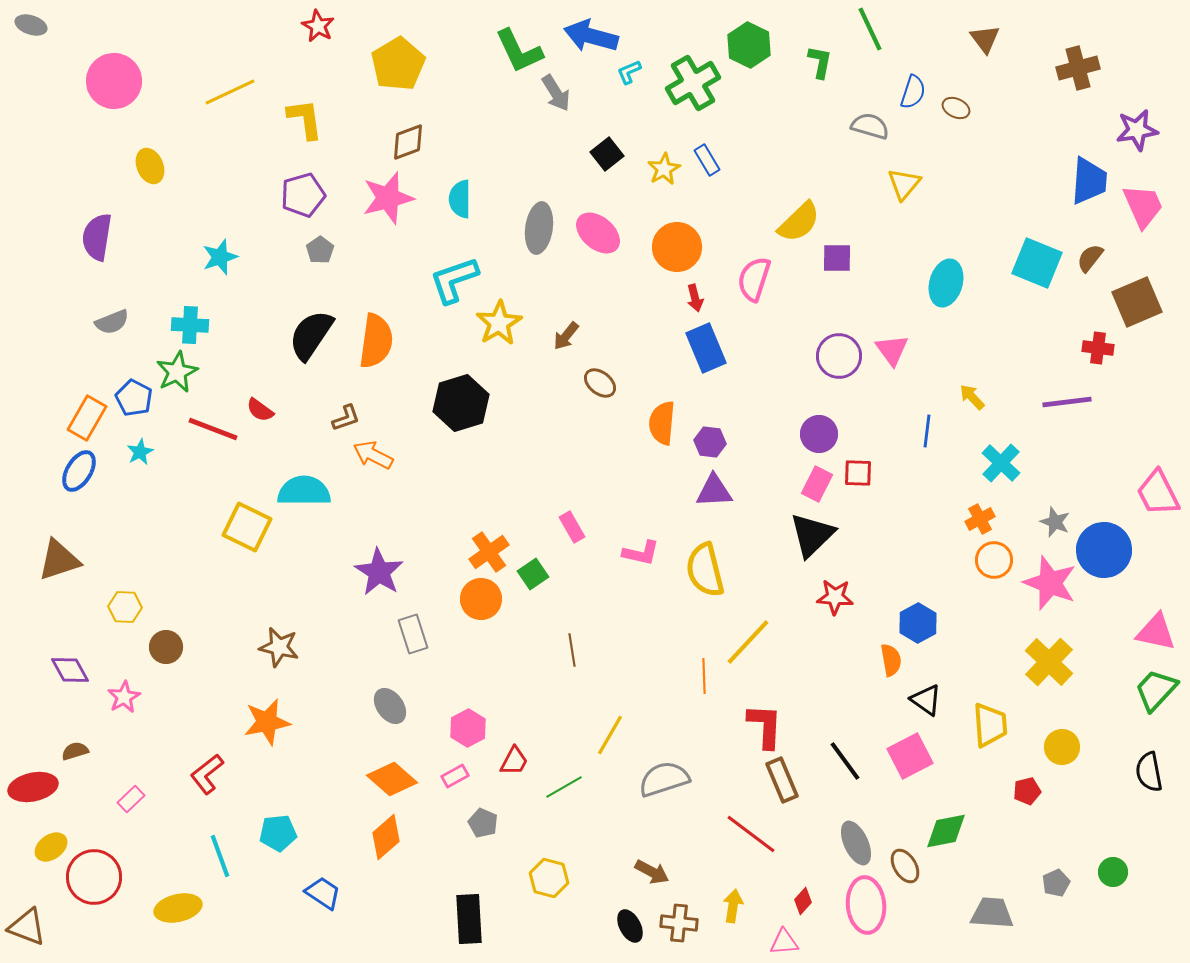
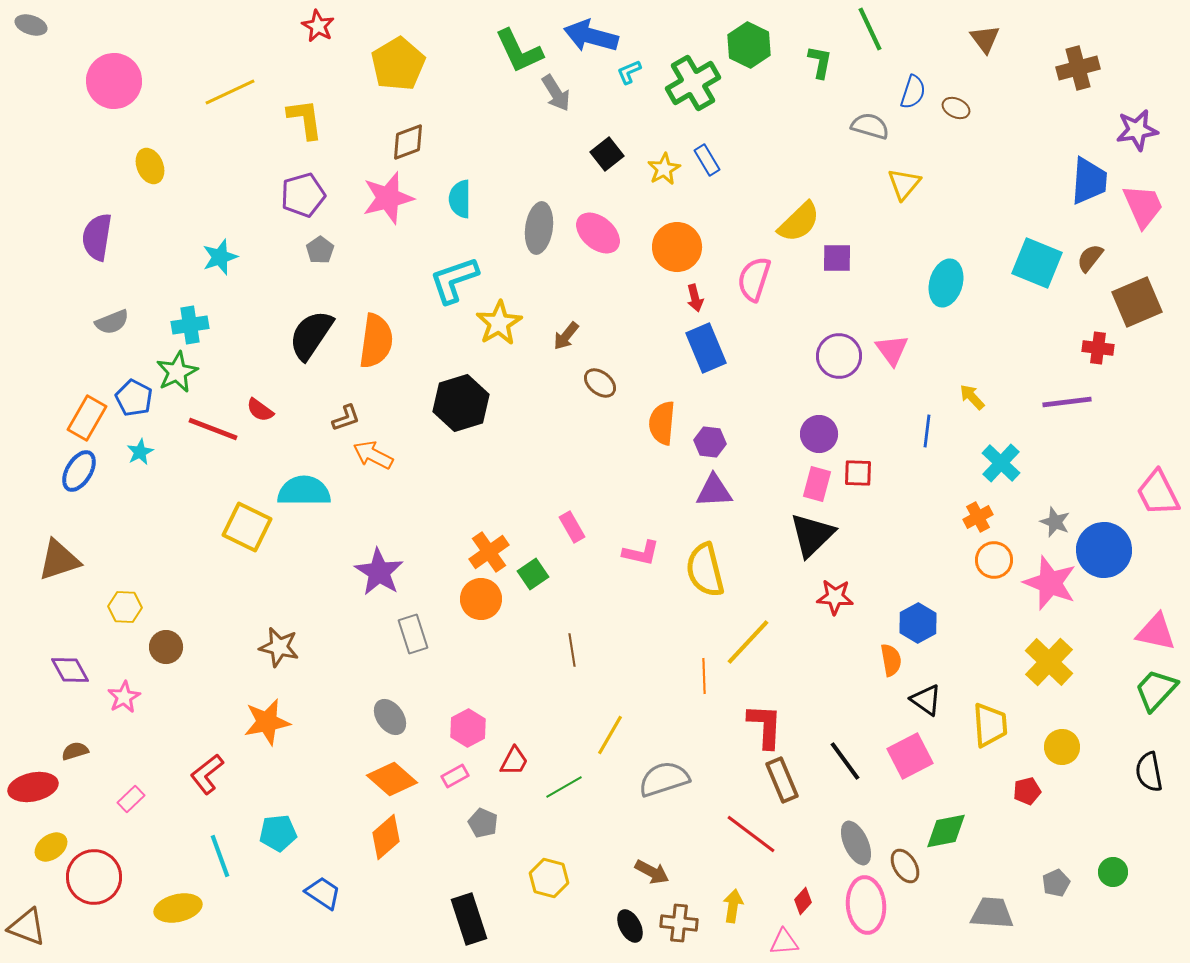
cyan cross at (190, 325): rotated 12 degrees counterclockwise
pink rectangle at (817, 484): rotated 12 degrees counterclockwise
orange cross at (980, 519): moved 2 px left, 2 px up
gray ellipse at (390, 706): moved 11 px down
black rectangle at (469, 919): rotated 15 degrees counterclockwise
